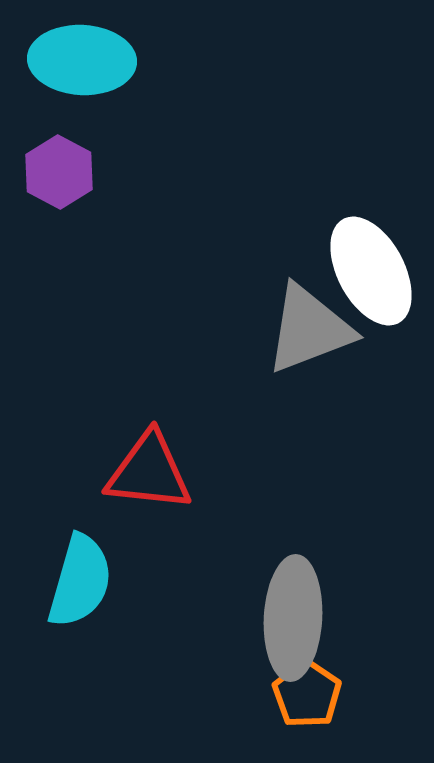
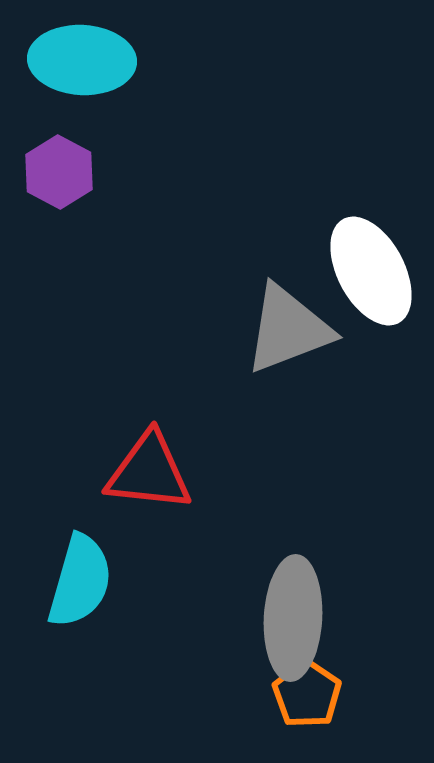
gray triangle: moved 21 px left
